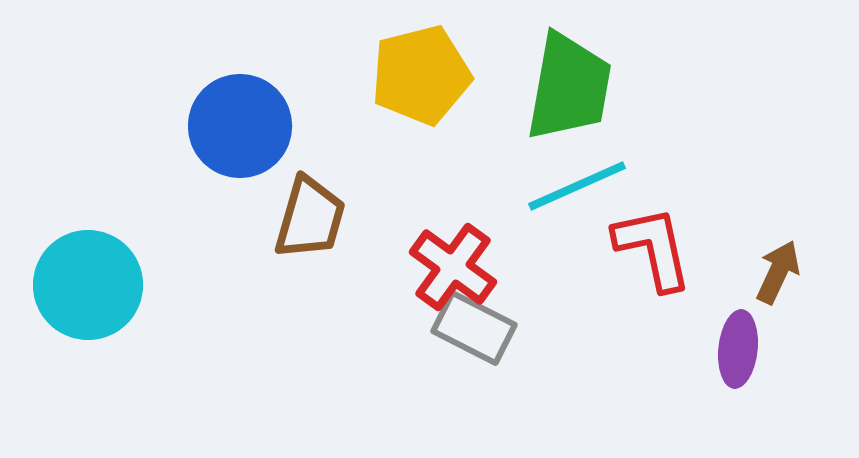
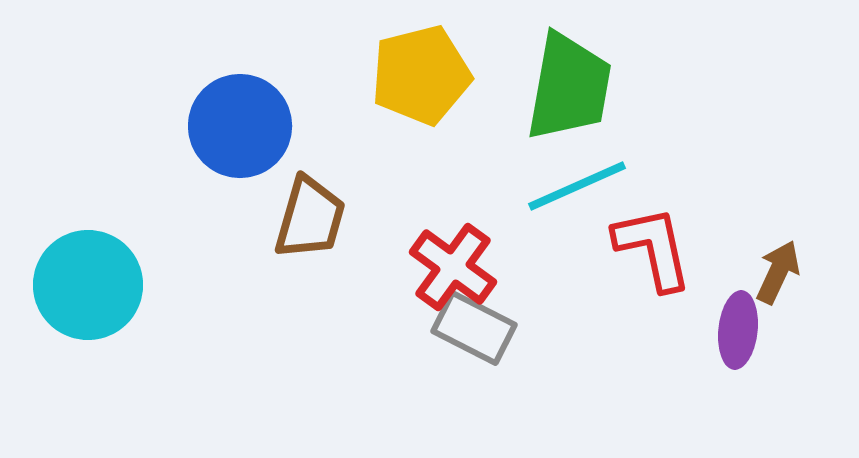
purple ellipse: moved 19 px up
